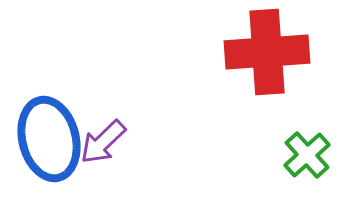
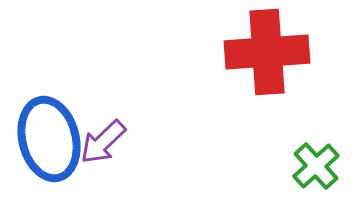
green cross: moved 9 px right, 11 px down
